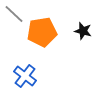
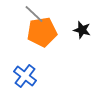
gray line: moved 20 px right
black star: moved 1 px left, 1 px up
